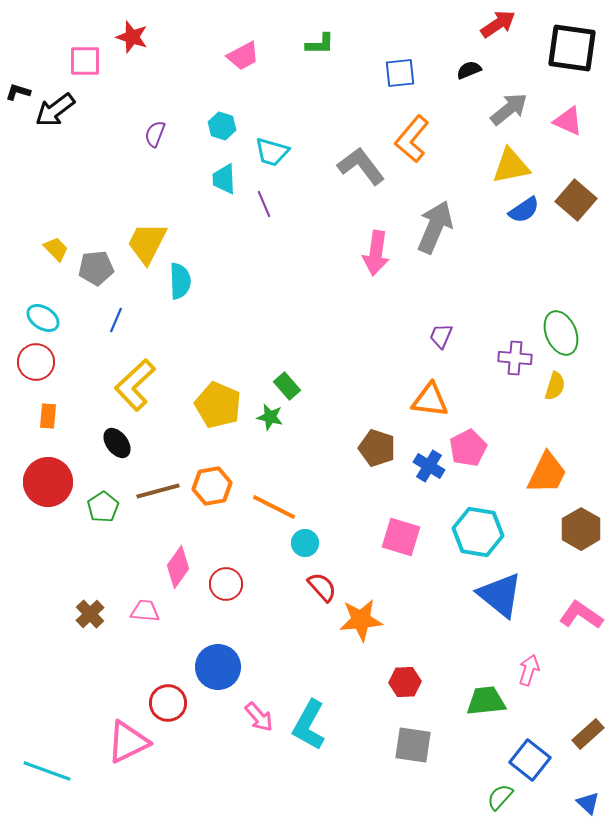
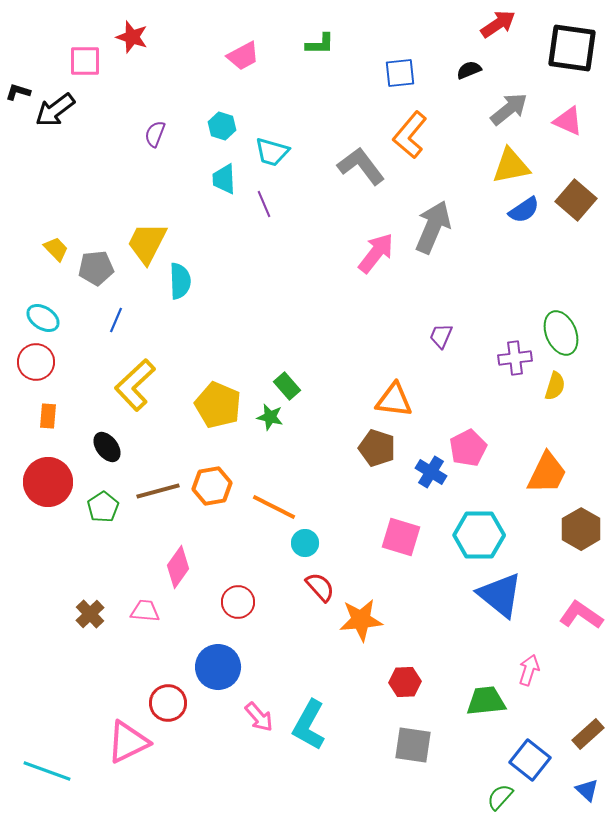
orange L-shape at (412, 139): moved 2 px left, 4 px up
gray arrow at (435, 227): moved 2 px left
pink arrow at (376, 253): rotated 150 degrees counterclockwise
purple cross at (515, 358): rotated 12 degrees counterclockwise
orange triangle at (430, 400): moved 36 px left
black ellipse at (117, 443): moved 10 px left, 4 px down
blue cross at (429, 466): moved 2 px right, 6 px down
cyan hexagon at (478, 532): moved 1 px right, 3 px down; rotated 9 degrees counterclockwise
red circle at (226, 584): moved 12 px right, 18 px down
red semicircle at (322, 587): moved 2 px left
blue triangle at (588, 803): moved 1 px left, 13 px up
